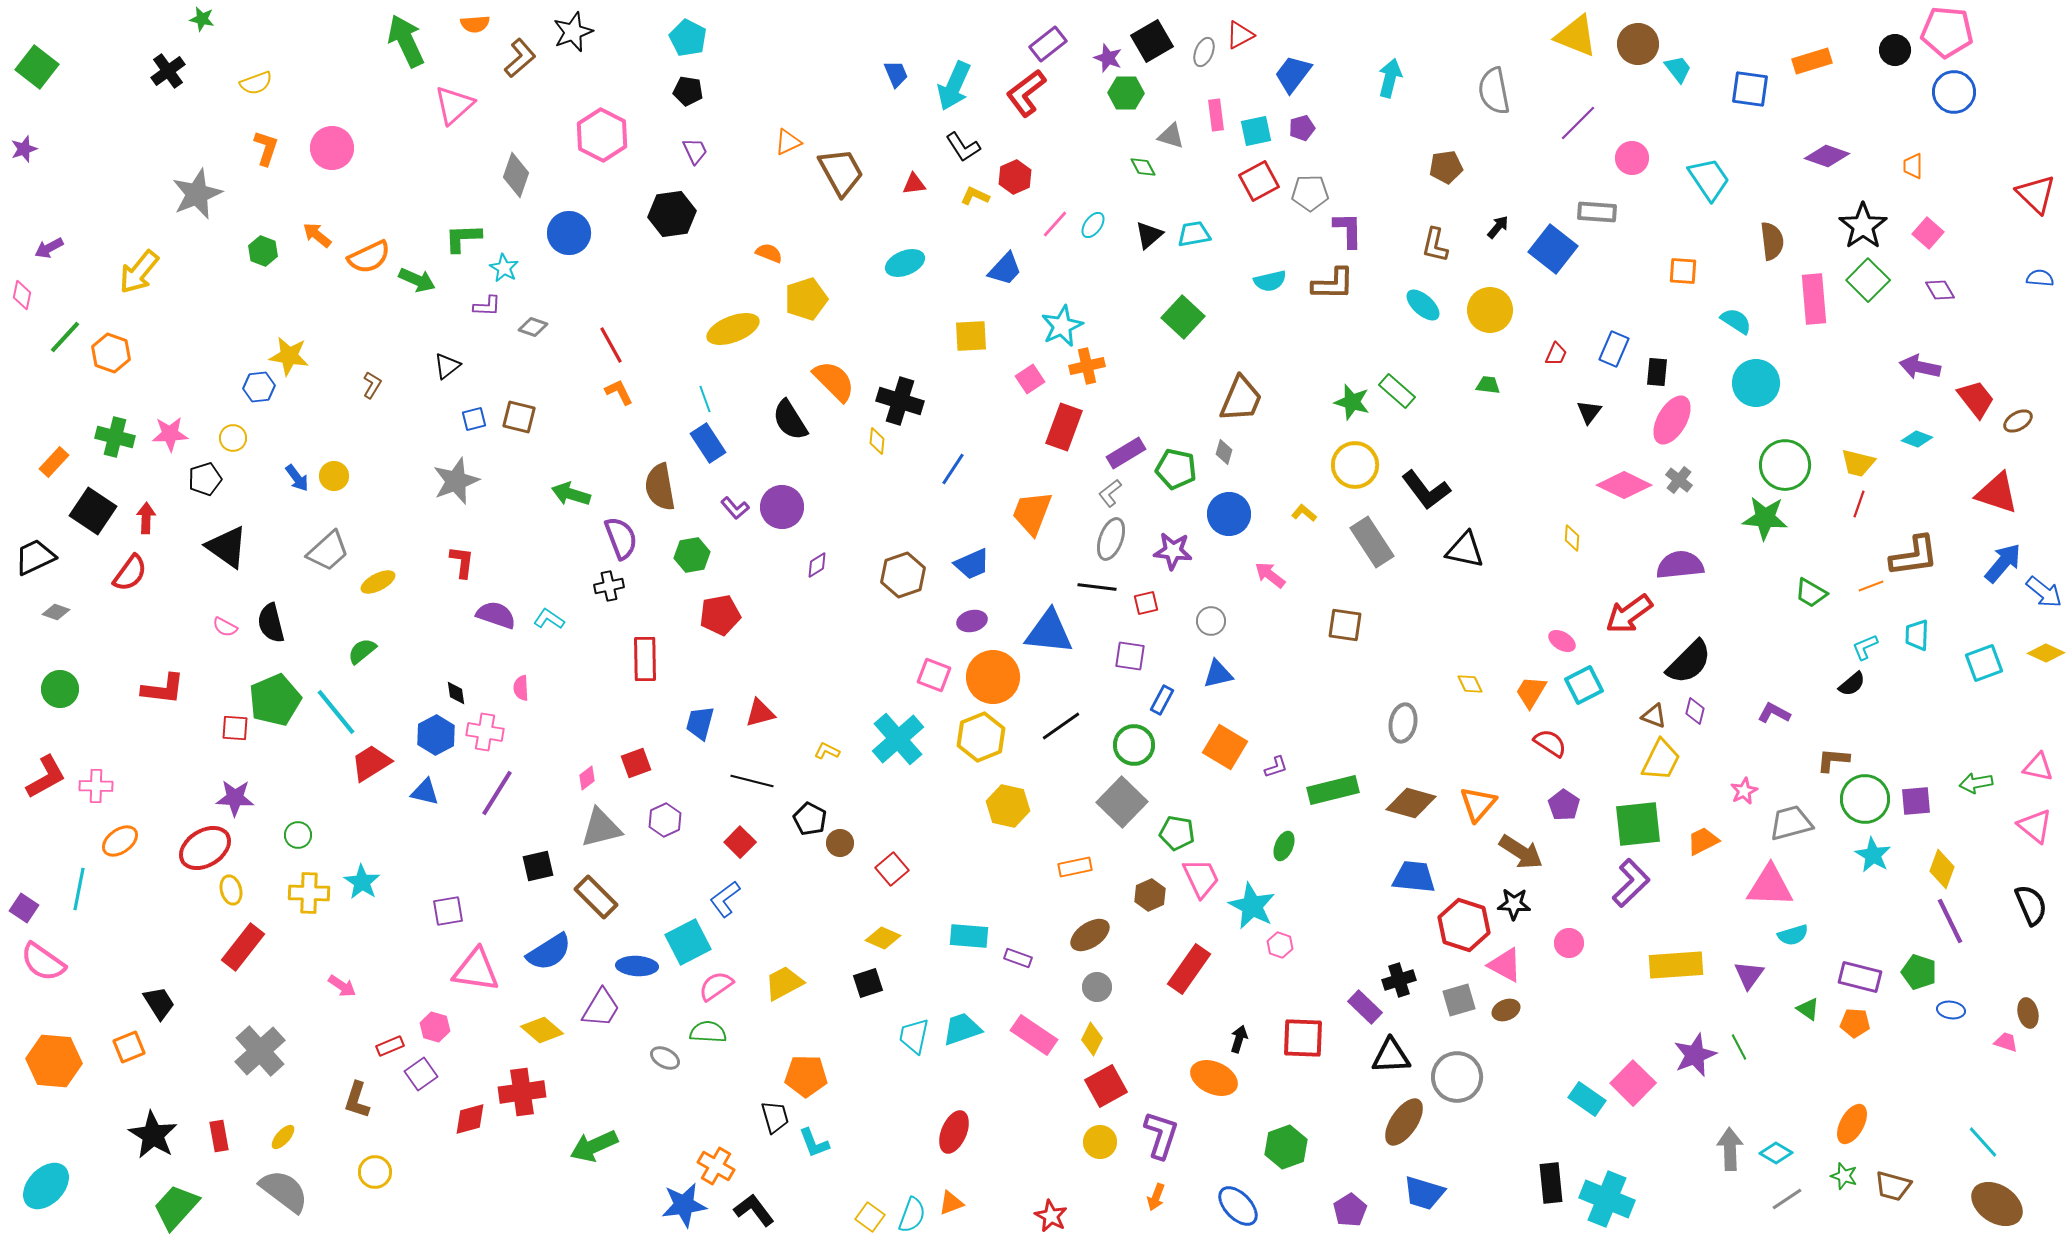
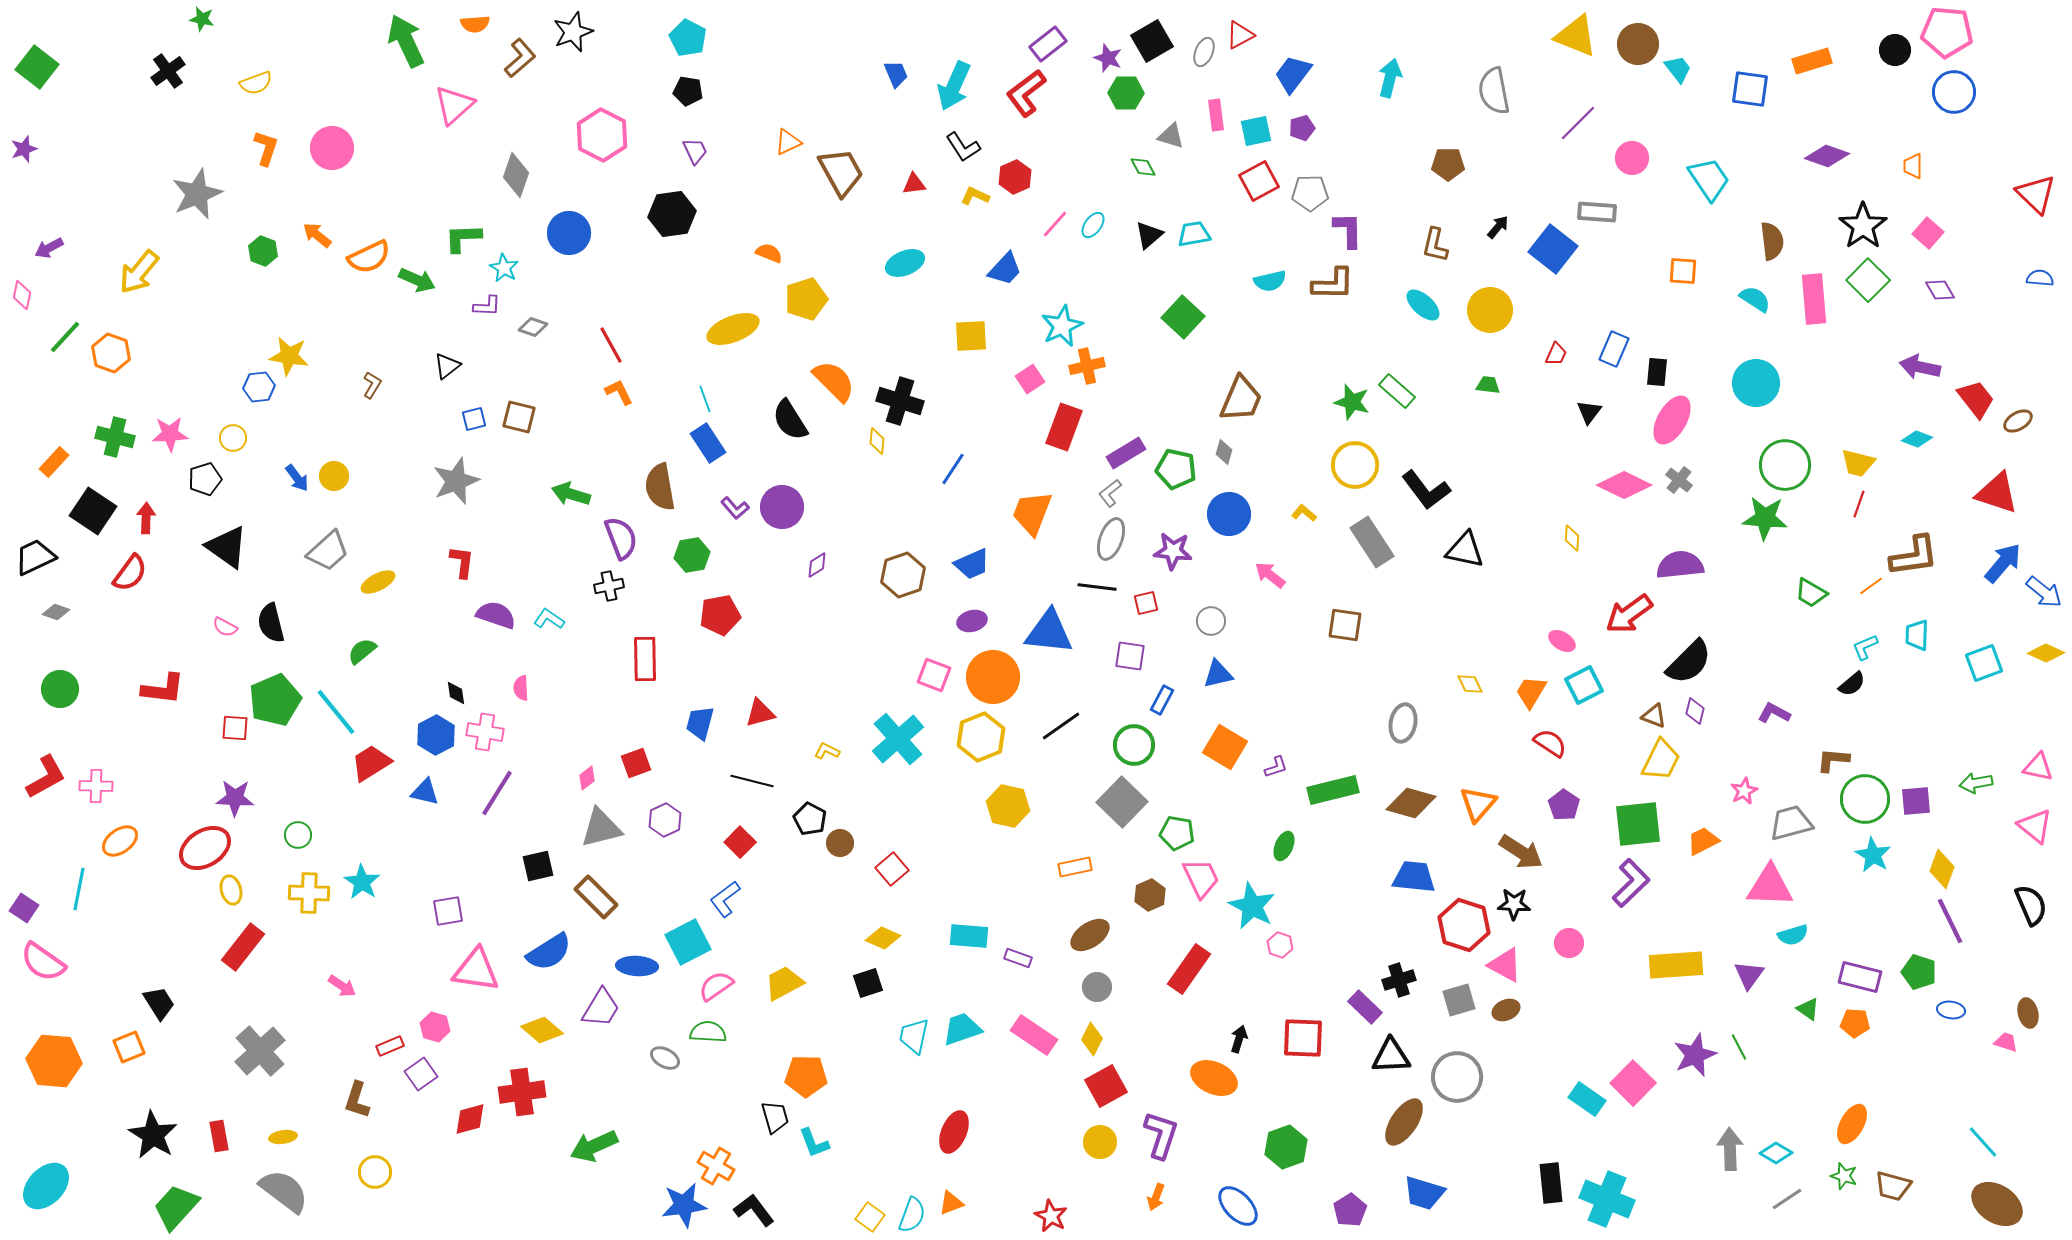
brown pentagon at (1446, 167): moved 2 px right, 3 px up; rotated 8 degrees clockwise
cyan semicircle at (1736, 321): moved 19 px right, 22 px up
orange line at (1871, 586): rotated 15 degrees counterclockwise
yellow ellipse at (283, 1137): rotated 40 degrees clockwise
